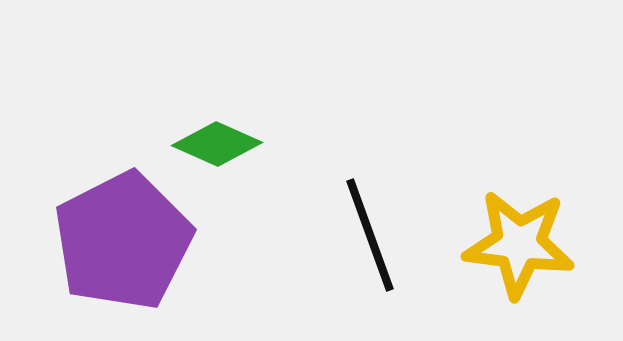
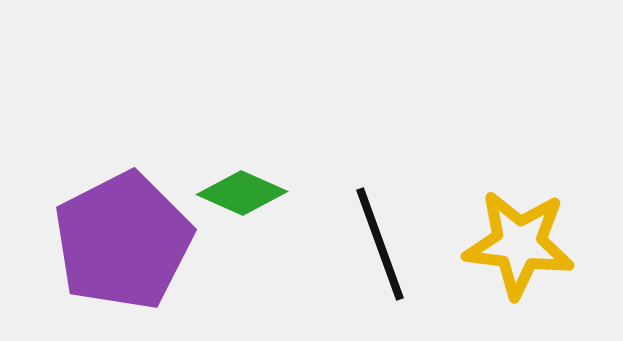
green diamond: moved 25 px right, 49 px down
black line: moved 10 px right, 9 px down
